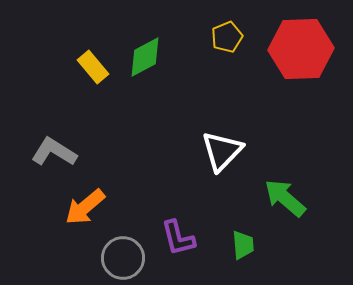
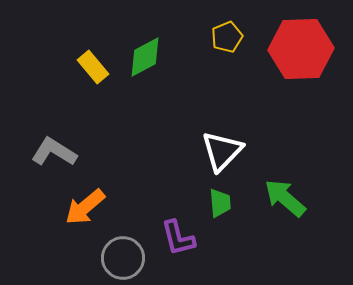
green trapezoid: moved 23 px left, 42 px up
